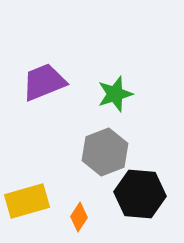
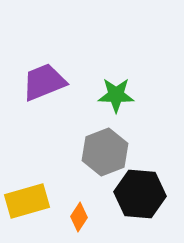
green star: moved 1 px right, 1 px down; rotated 18 degrees clockwise
